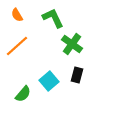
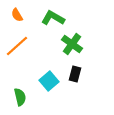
green L-shape: rotated 35 degrees counterclockwise
black rectangle: moved 2 px left, 1 px up
green semicircle: moved 3 px left, 3 px down; rotated 54 degrees counterclockwise
